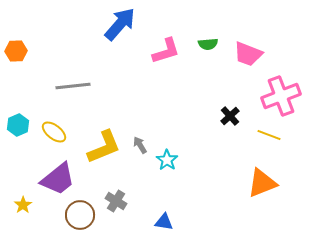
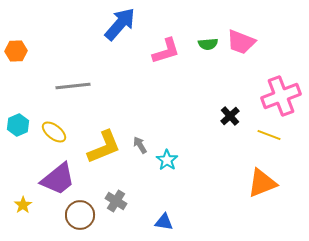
pink trapezoid: moved 7 px left, 12 px up
